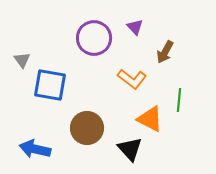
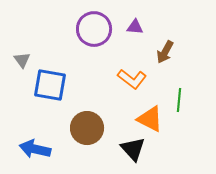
purple triangle: rotated 42 degrees counterclockwise
purple circle: moved 9 px up
black triangle: moved 3 px right
